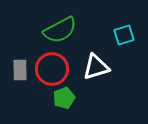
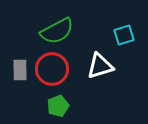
green semicircle: moved 3 px left, 1 px down
white triangle: moved 4 px right, 1 px up
green pentagon: moved 6 px left, 8 px down
